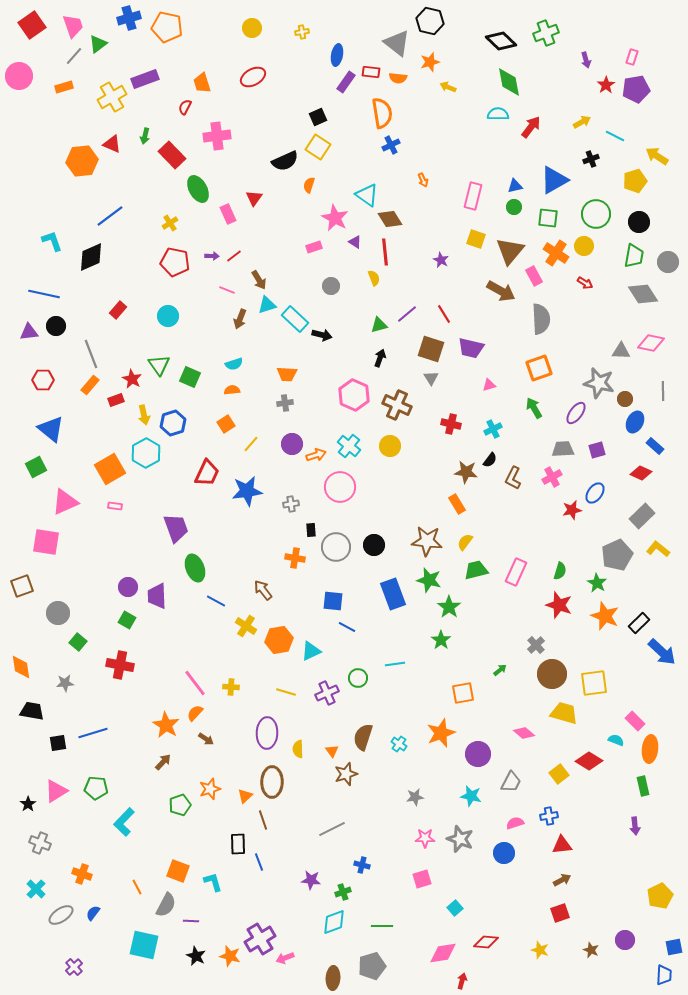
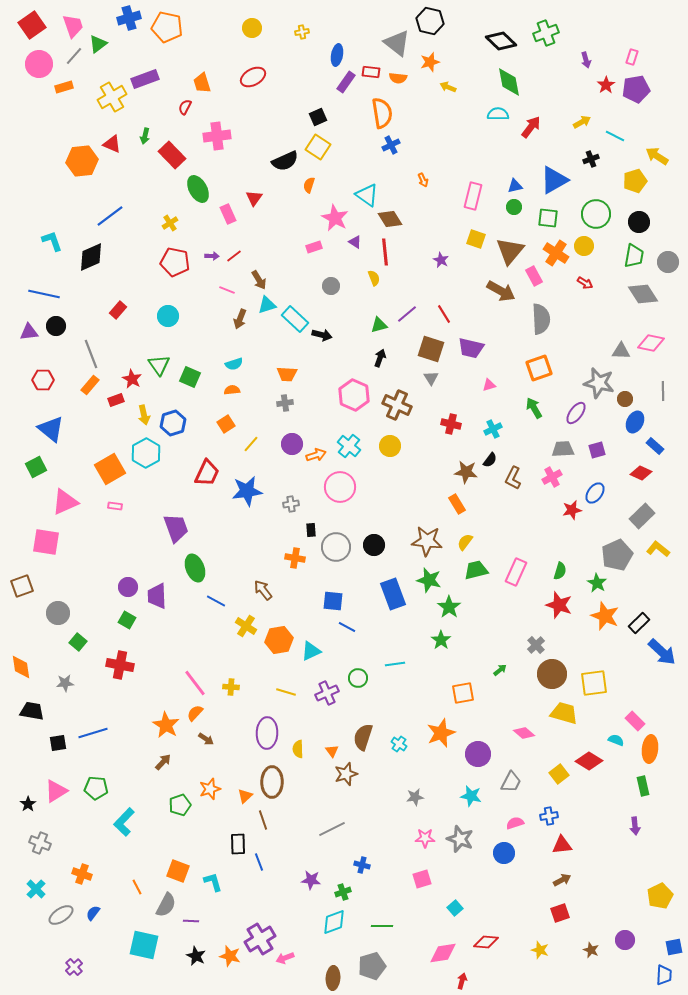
pink circle at (19, 76): moved 20 px right, 12 px up
